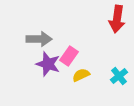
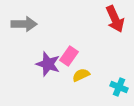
red arrow: moved 2 px left; rotated 32 degrees counterclockwise
gray arrow: moved 15 px left, 15 px up
cyan cross: moved 11 px down; rotated 30 degrees counterclockwise
